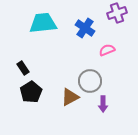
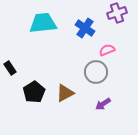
black rectangle: moved 13 px left
gray circle: moved 6 px right, 9 px up
black pentagon: moved 3 px right
brown triangle: moved 5 px left, 4 px up
purple arrow: rotated 56 degrees clockwise
